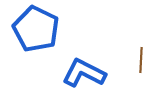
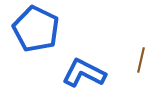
brown line: rotated 10 degrees clockwise
